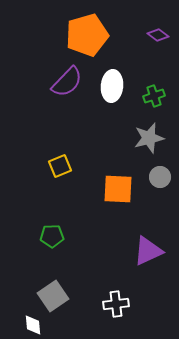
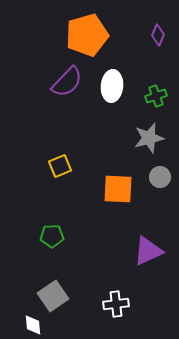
purple diamond: rotated 75 degrees clockwise
green cross: moved 2 px right
